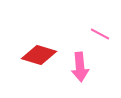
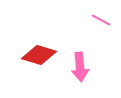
pink line: moved 1 px right, 14 px up
